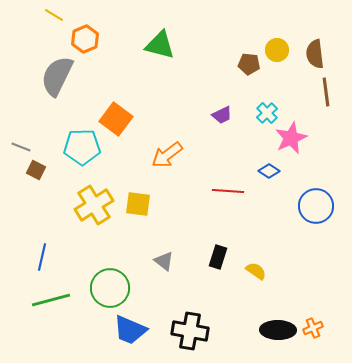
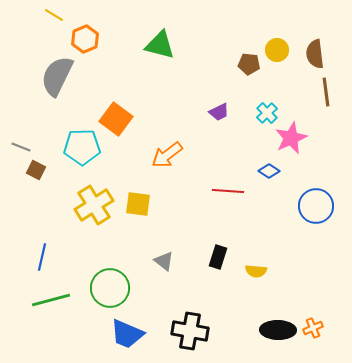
purple trapezoid: moved 3 px left, 3 px up
yellow semicircle: rotated 150 degrees clockwise
blue trapezoid: moved 3 px left, 4 px down
